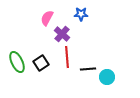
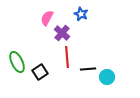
blue star: rotated 24 degrees clockwise
purple cross: moved 1 px up
black square: moved 1 px left, 9 px down
